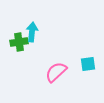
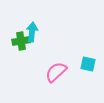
green cross: moved 2 px right, 1 px up
cyan square: rotated 21 degrees clockwise
